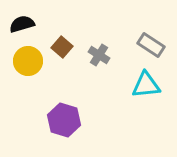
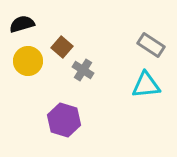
gray cross: moved 16 px left, 15 px down
